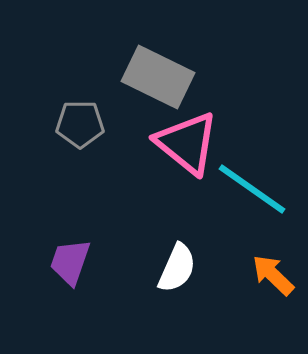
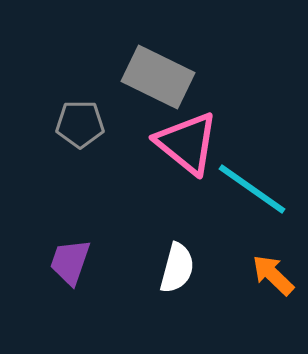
white semicircle: rotated 9 degrees counterclockwise
